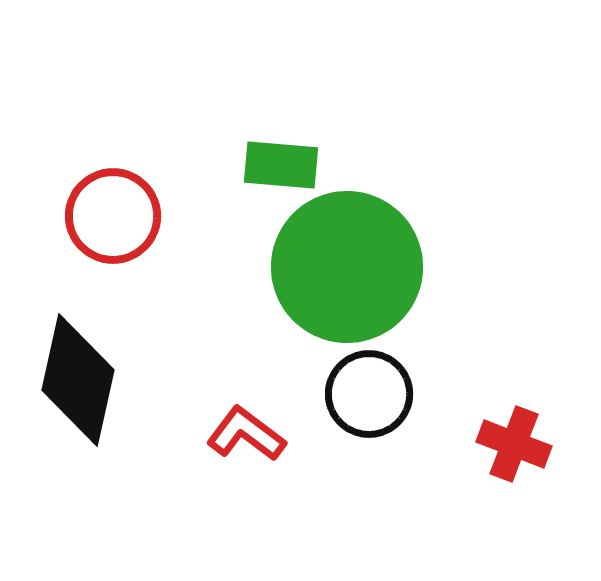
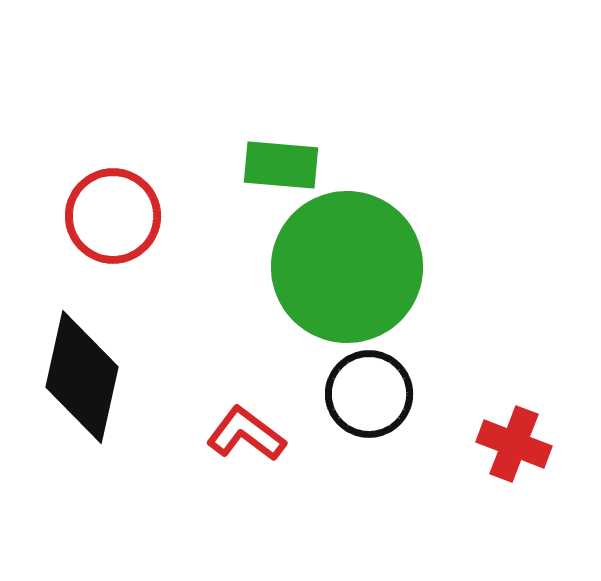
black diamond: moved 4 px right, 3 px up
